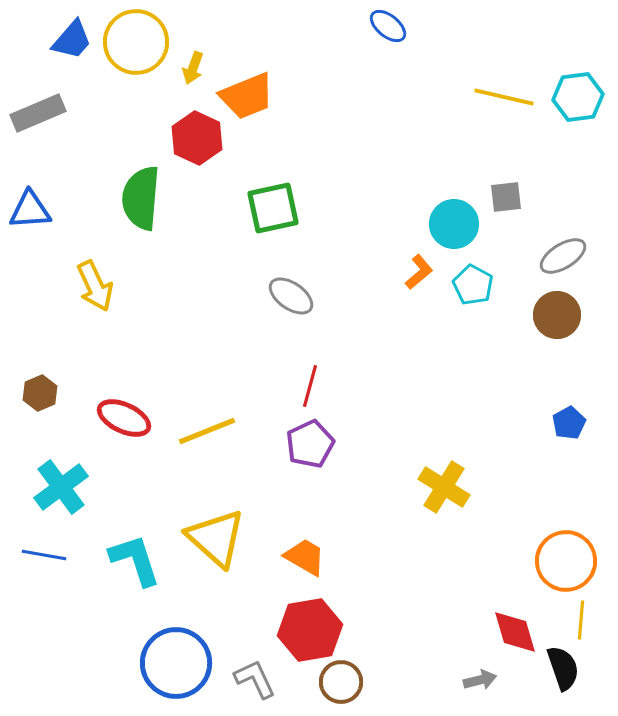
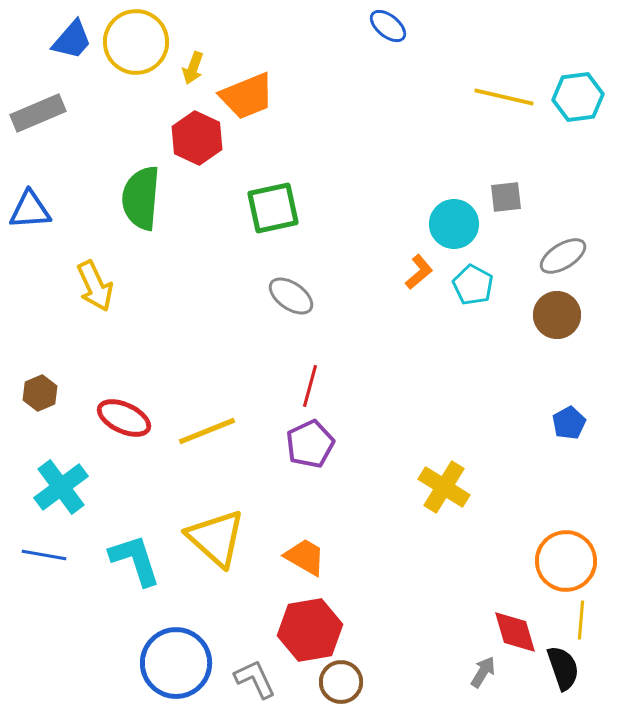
gray arrow at (480, 680): moved 3 px right, 8 px up; rotated 44 degrees counterclockwise
